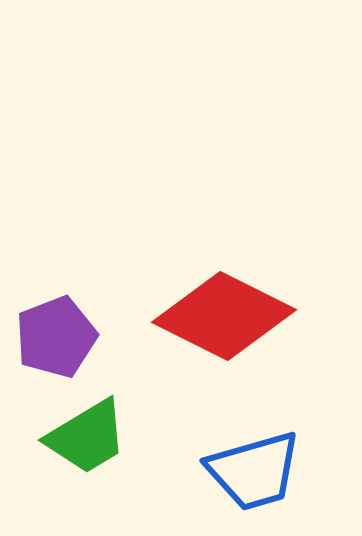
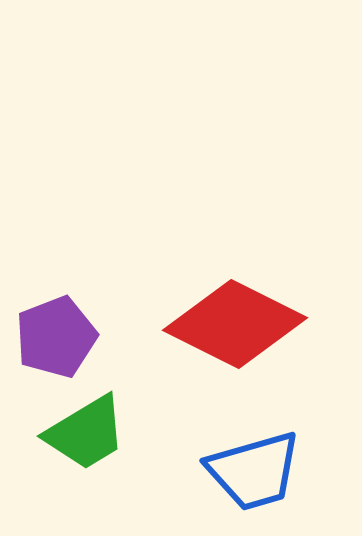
red diamond: moved 11 px right, 8 px down
green trapezoid: moved 1 px left, 4 px up
